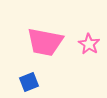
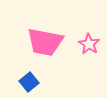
blue square: rotated 18 degrees counterclockwise
